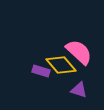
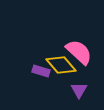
purple triangle: rotated 42 degrees clockwise
